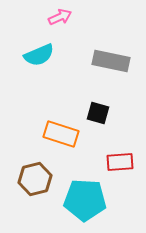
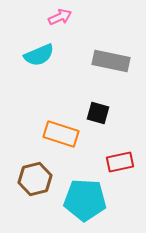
red rectangle: rotated 8 degrees counterclockwise
